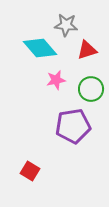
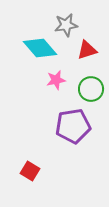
gray star: rotated 15 degrees counterclockwise
